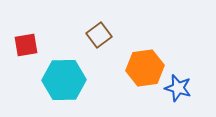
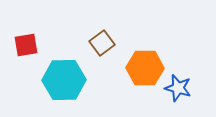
brown square: moved 3 px right, 8 px down
orange hexagon: rotated 9 degrees clockwise
